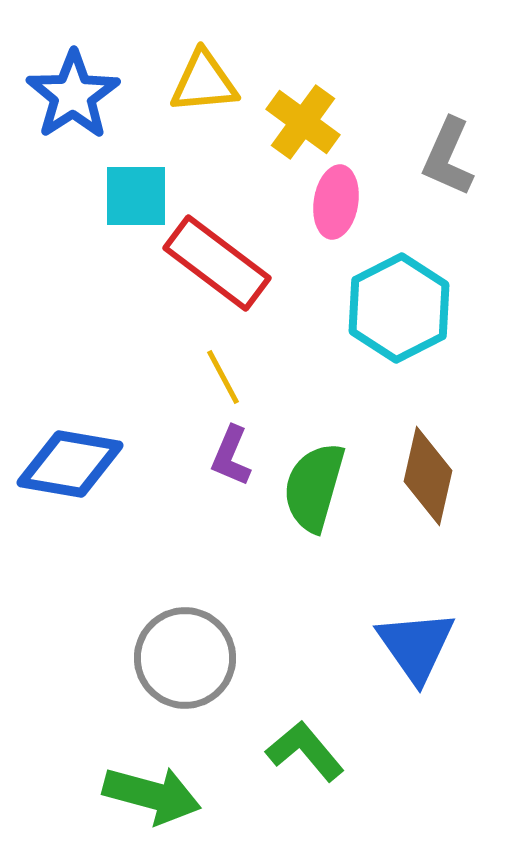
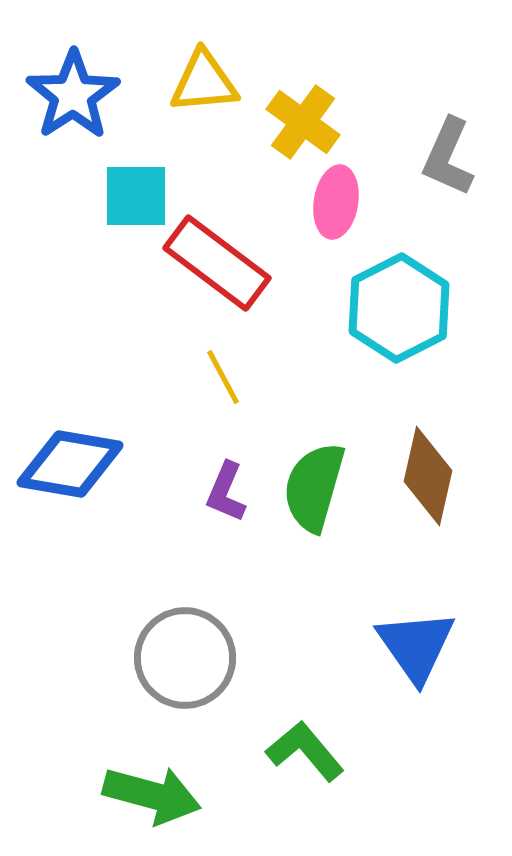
purple L-shape: moved 5 px left, 36 px down
